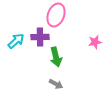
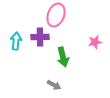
cyan arrow: rotated 42 degrees counterclockwise
green arrow: moved 7 px right
gray arrow: moved 2 px left, 1 px down
